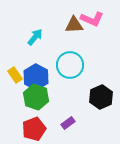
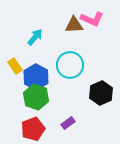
yellow rectangle: moved 9 px up
black hexagon: moved 4 px up
red pentagon: moved 1 px left
